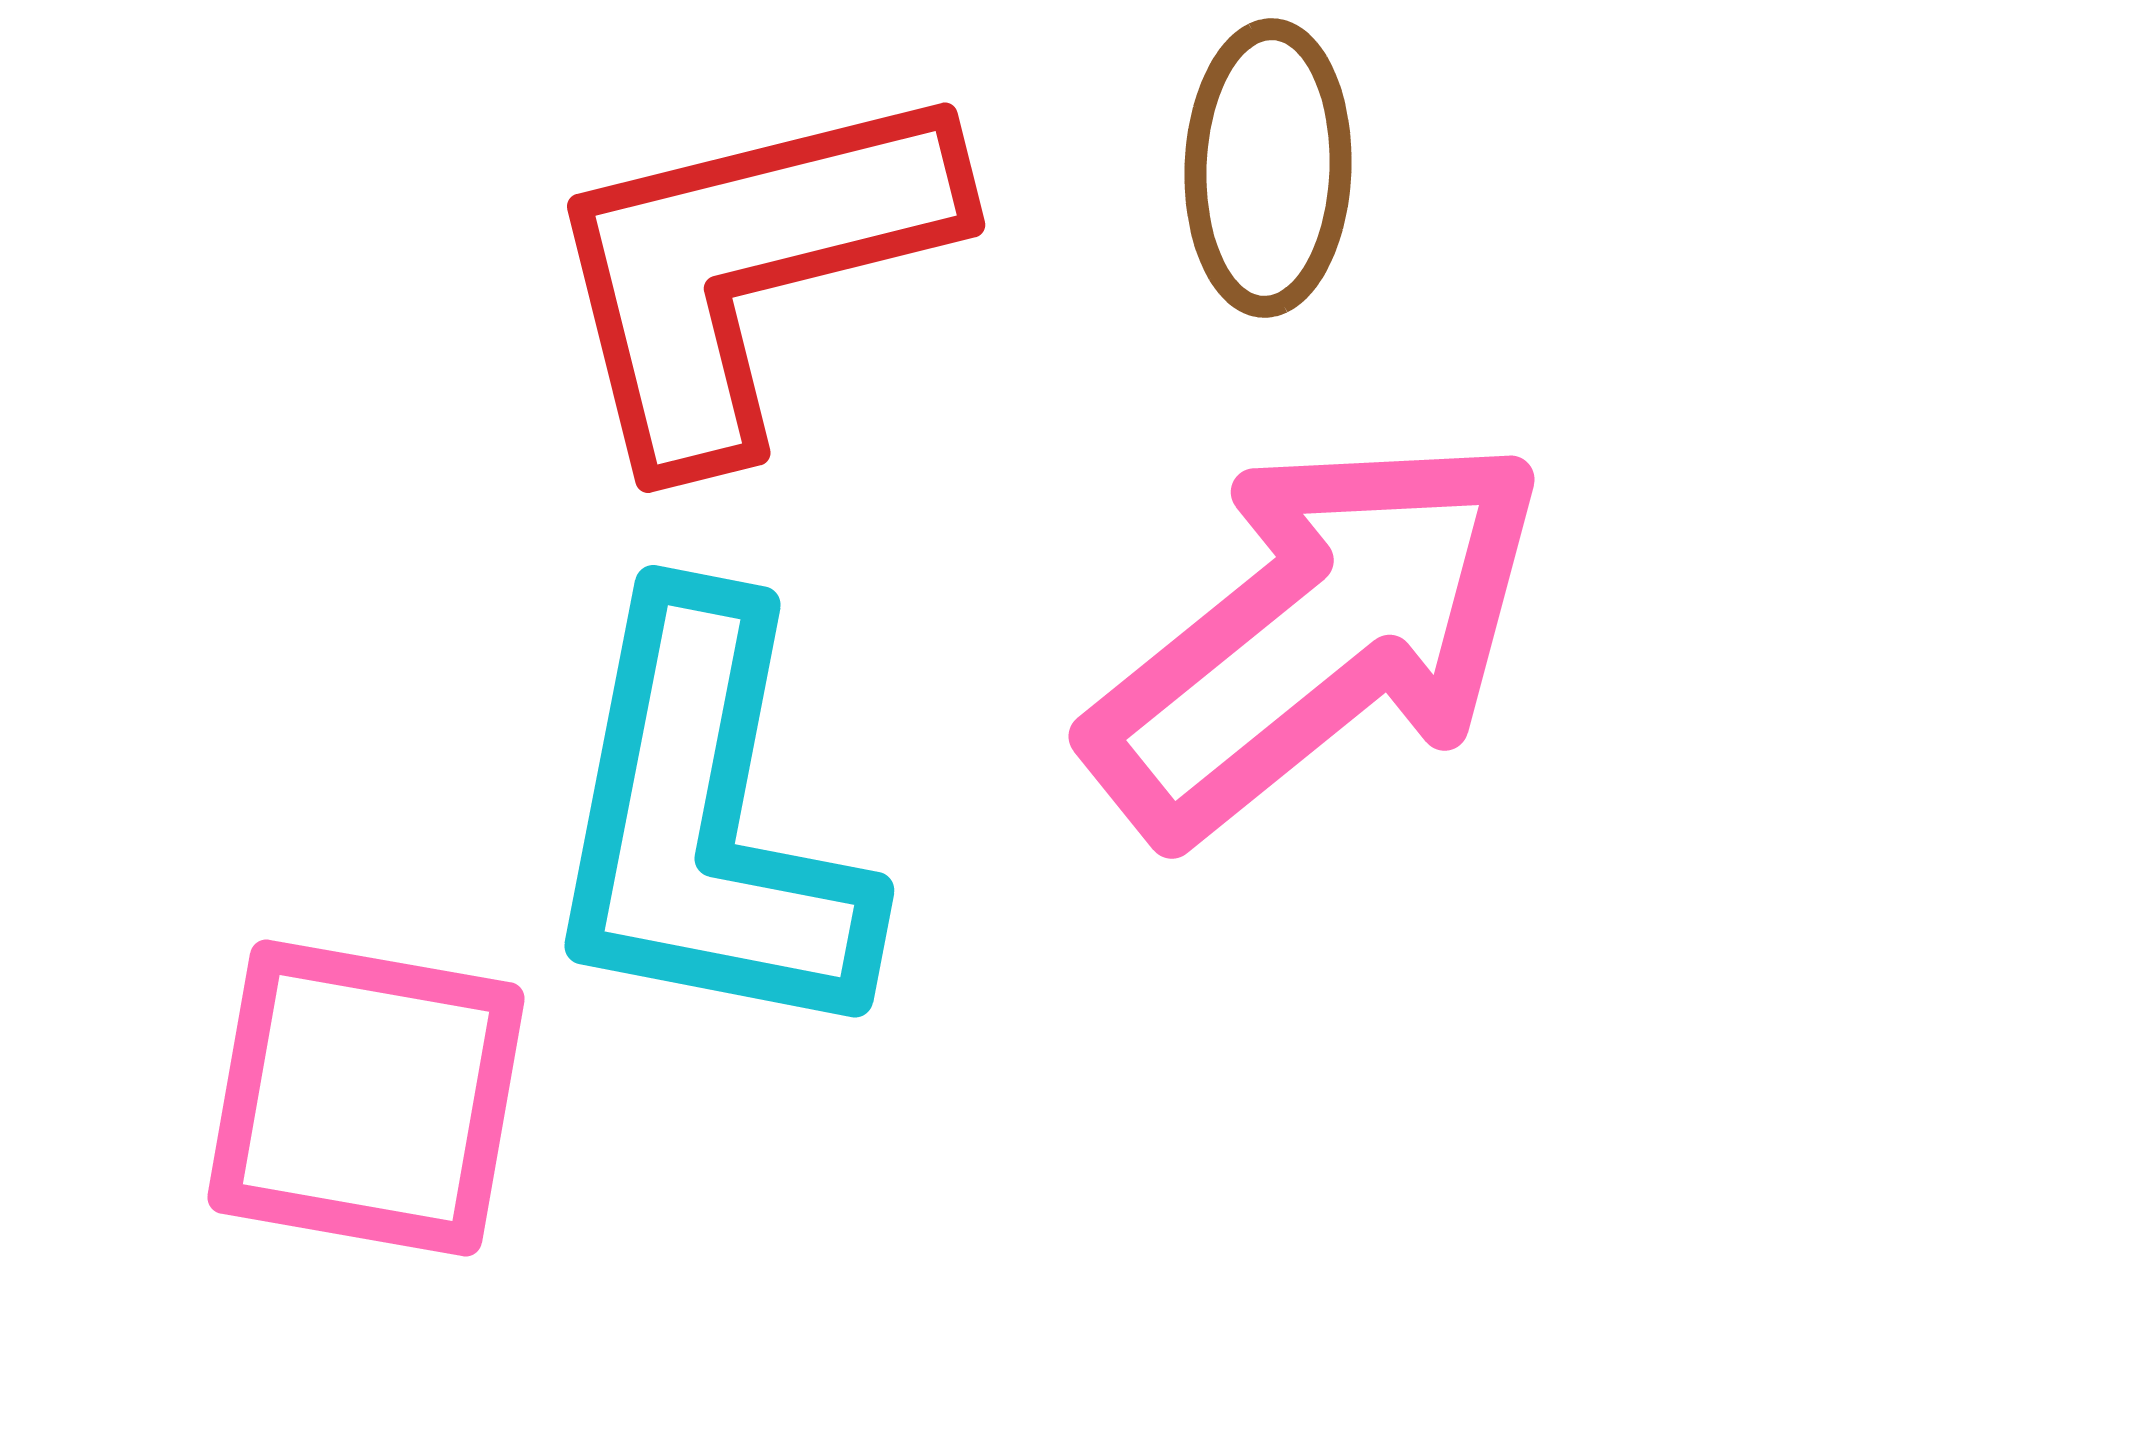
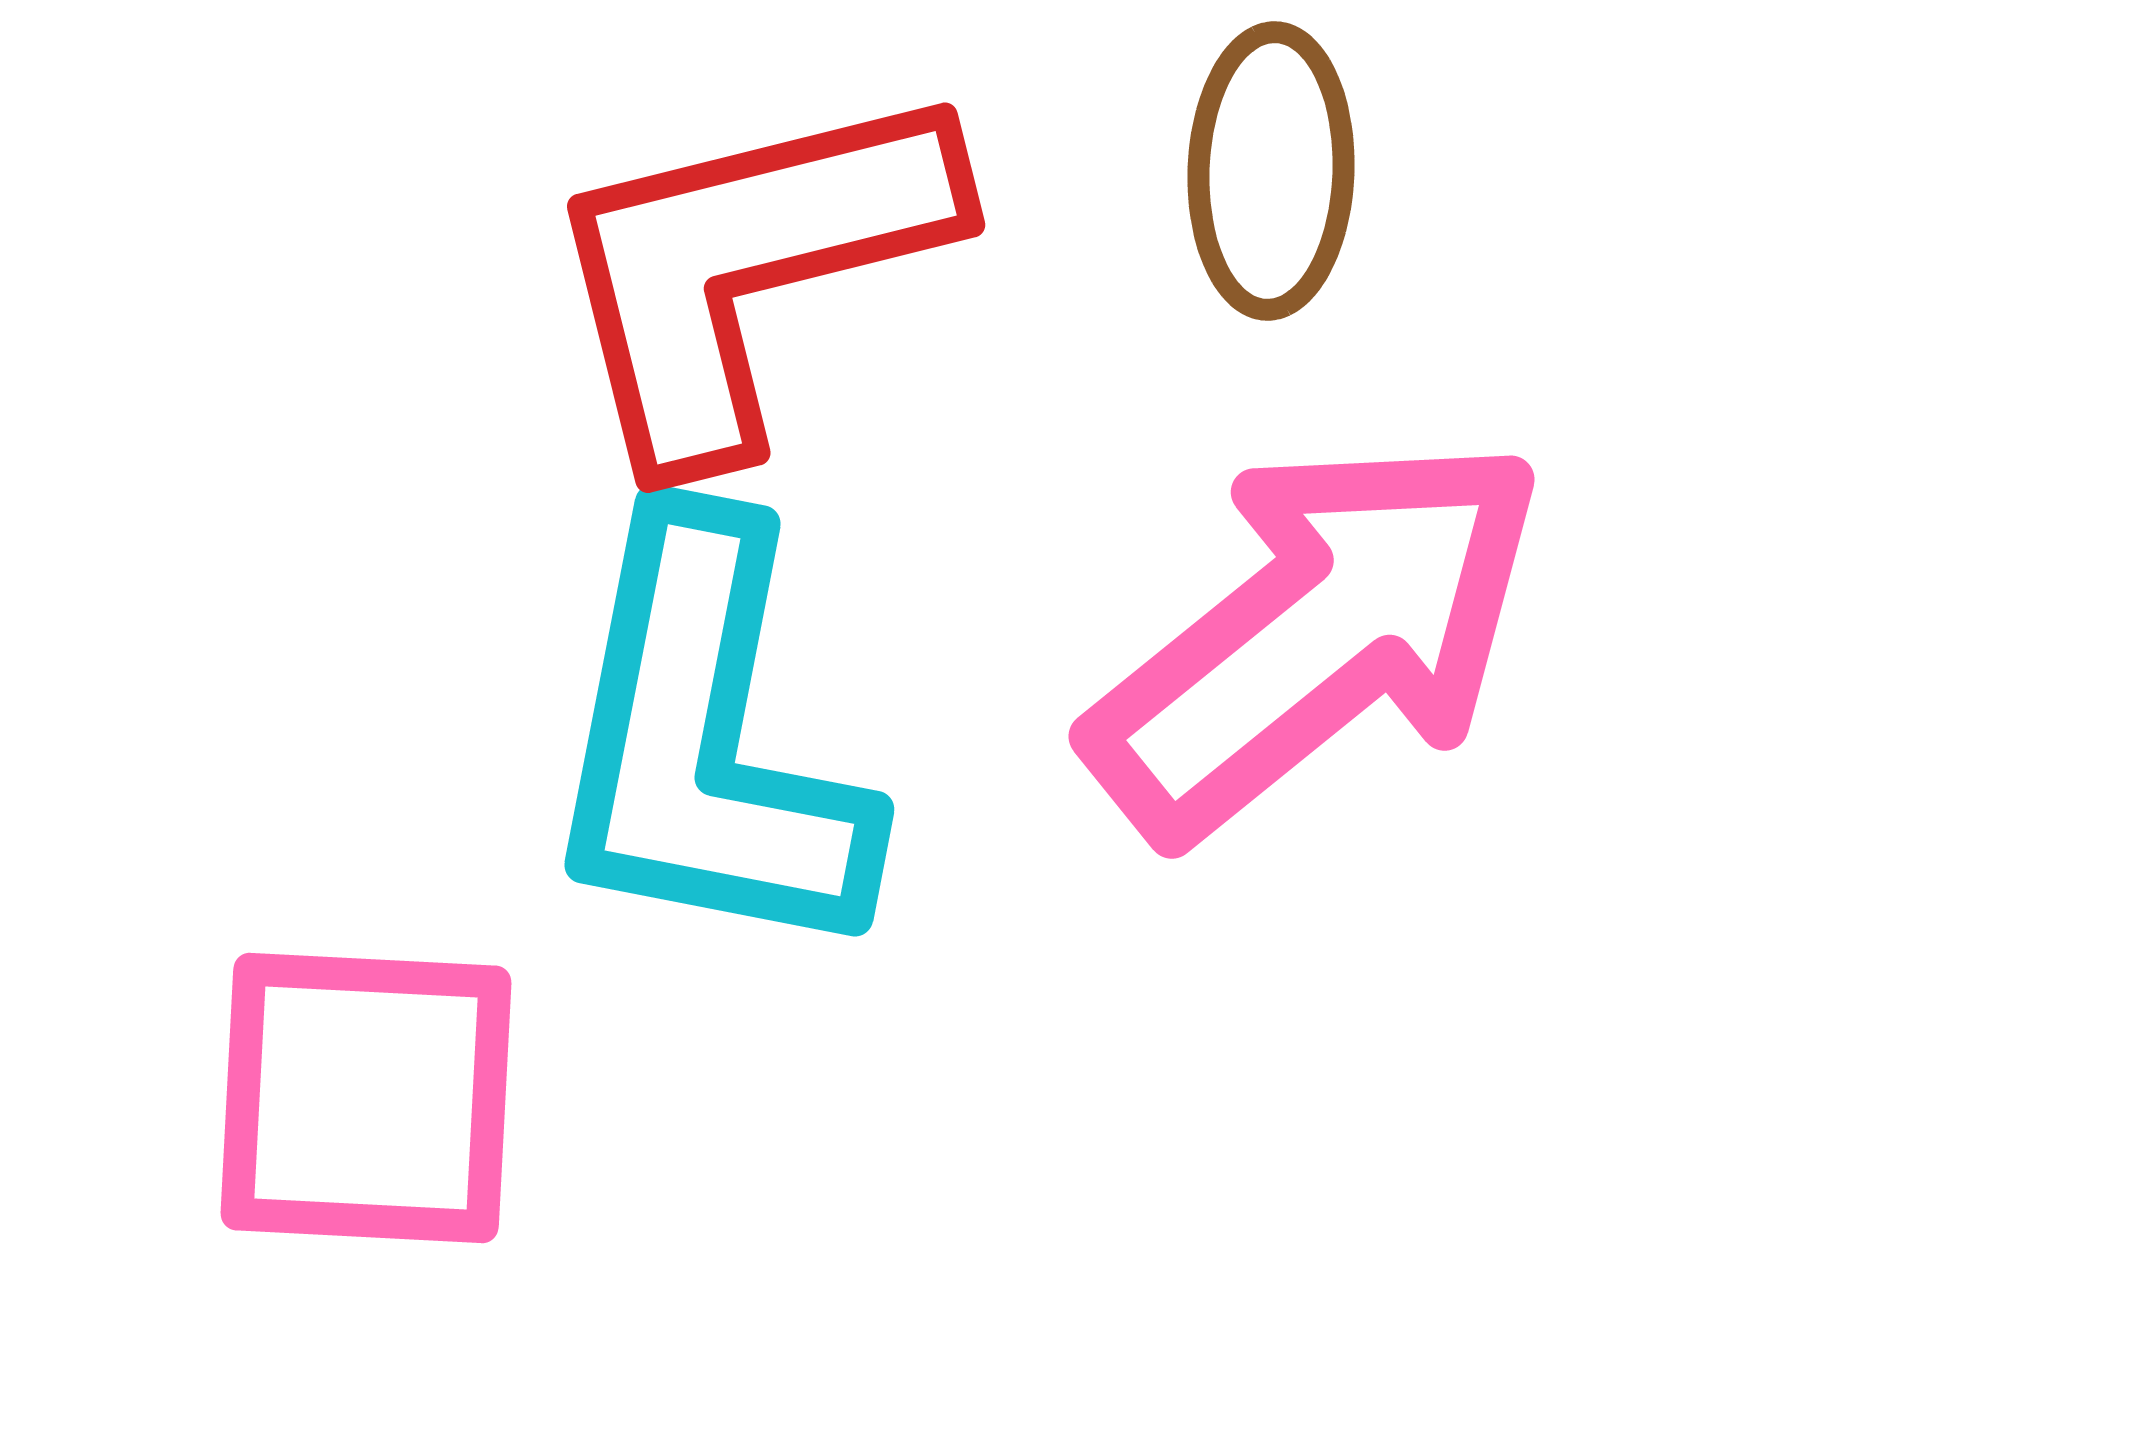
brown ellipse: moved 3 px right, 3 px down
cyan L-shape: moved 81 px up
pink square: rotated 7 degrees counterclockwise
